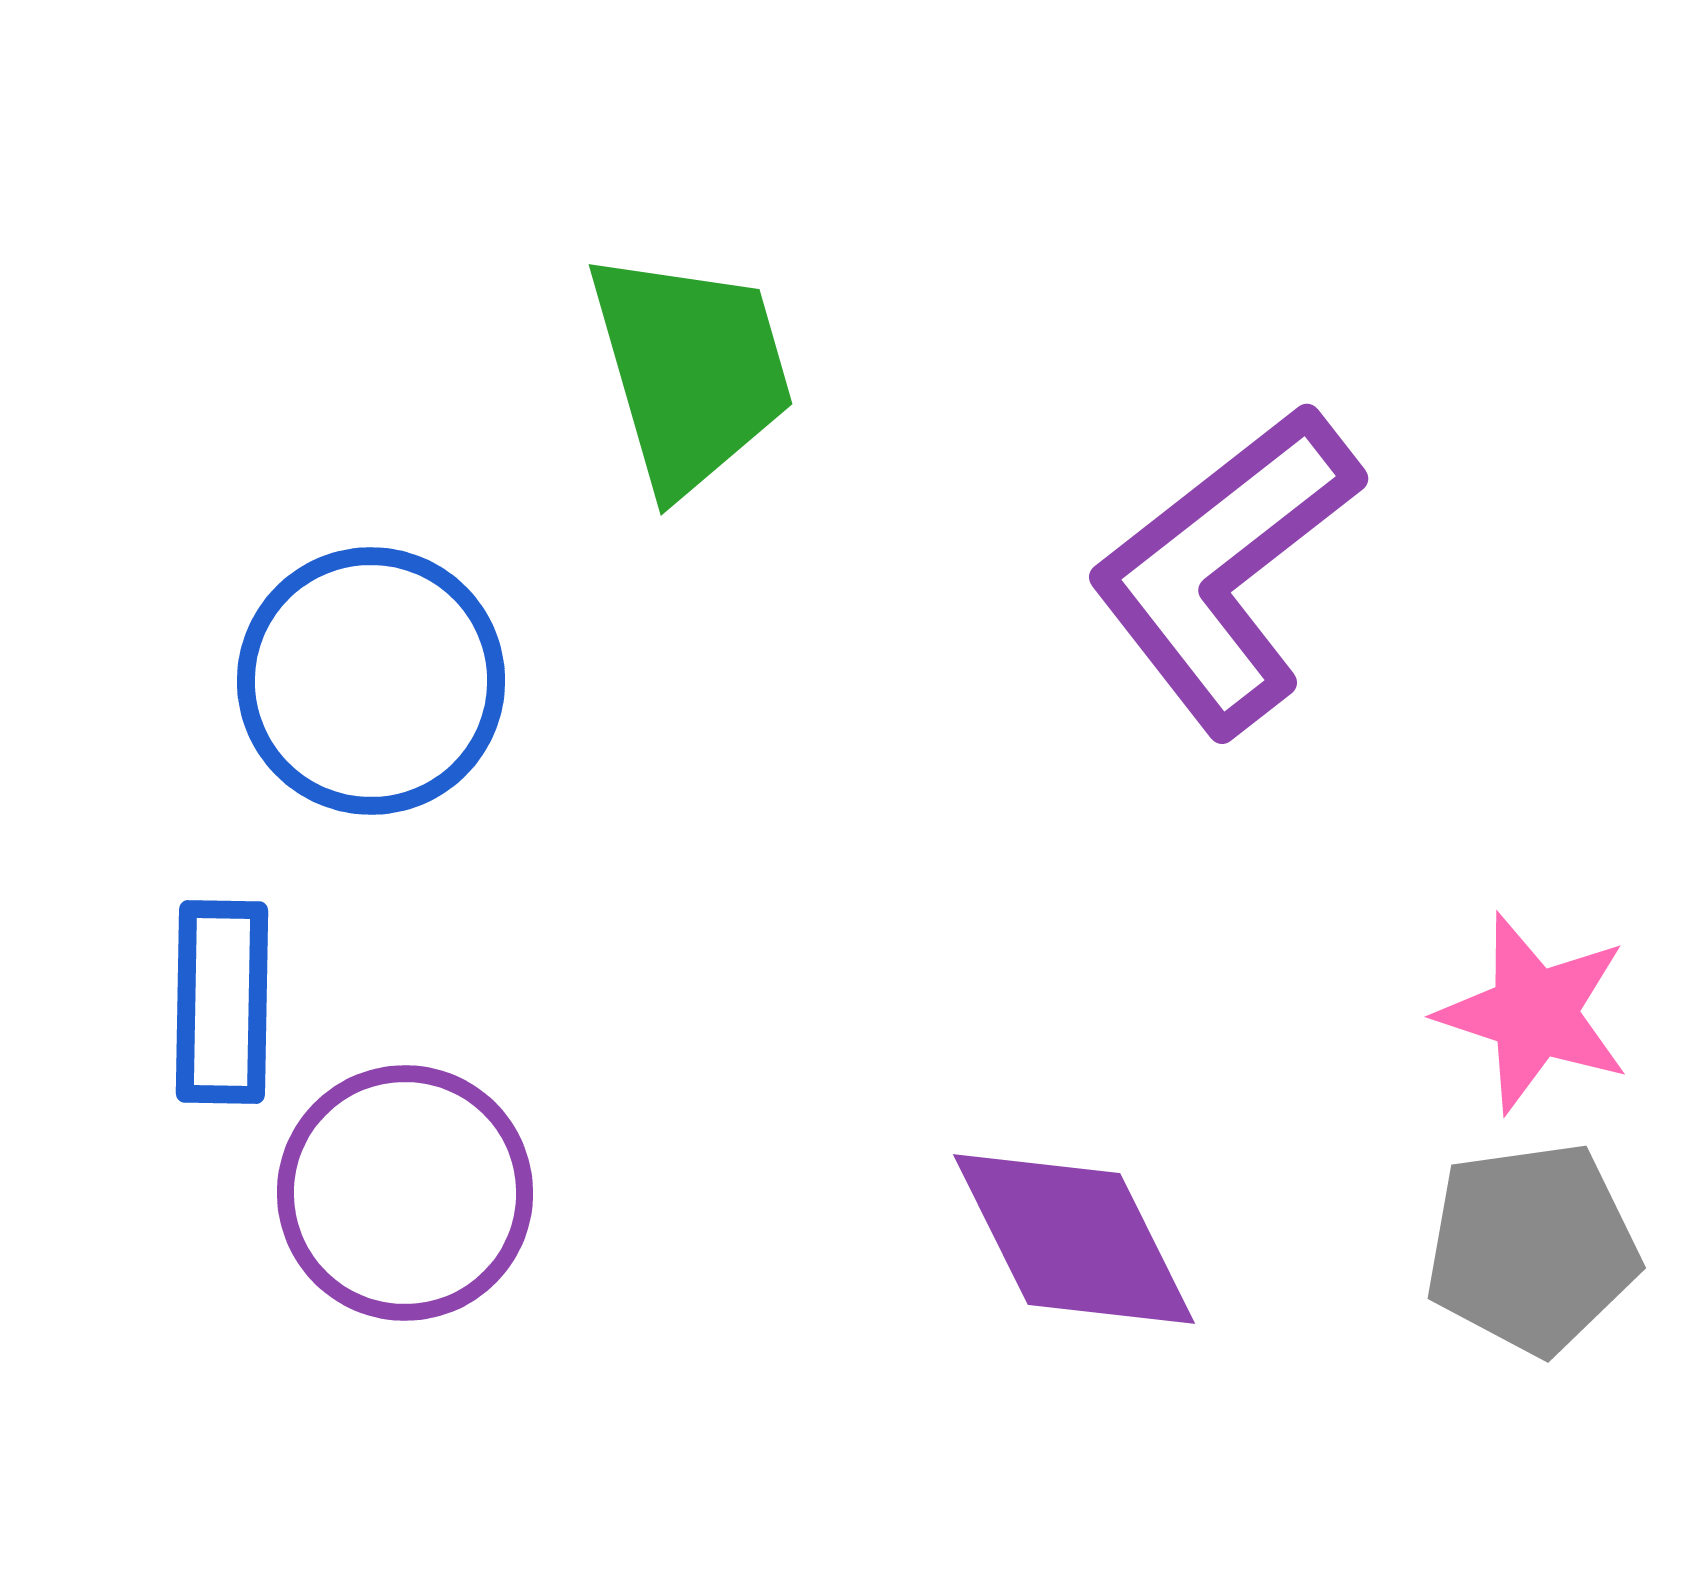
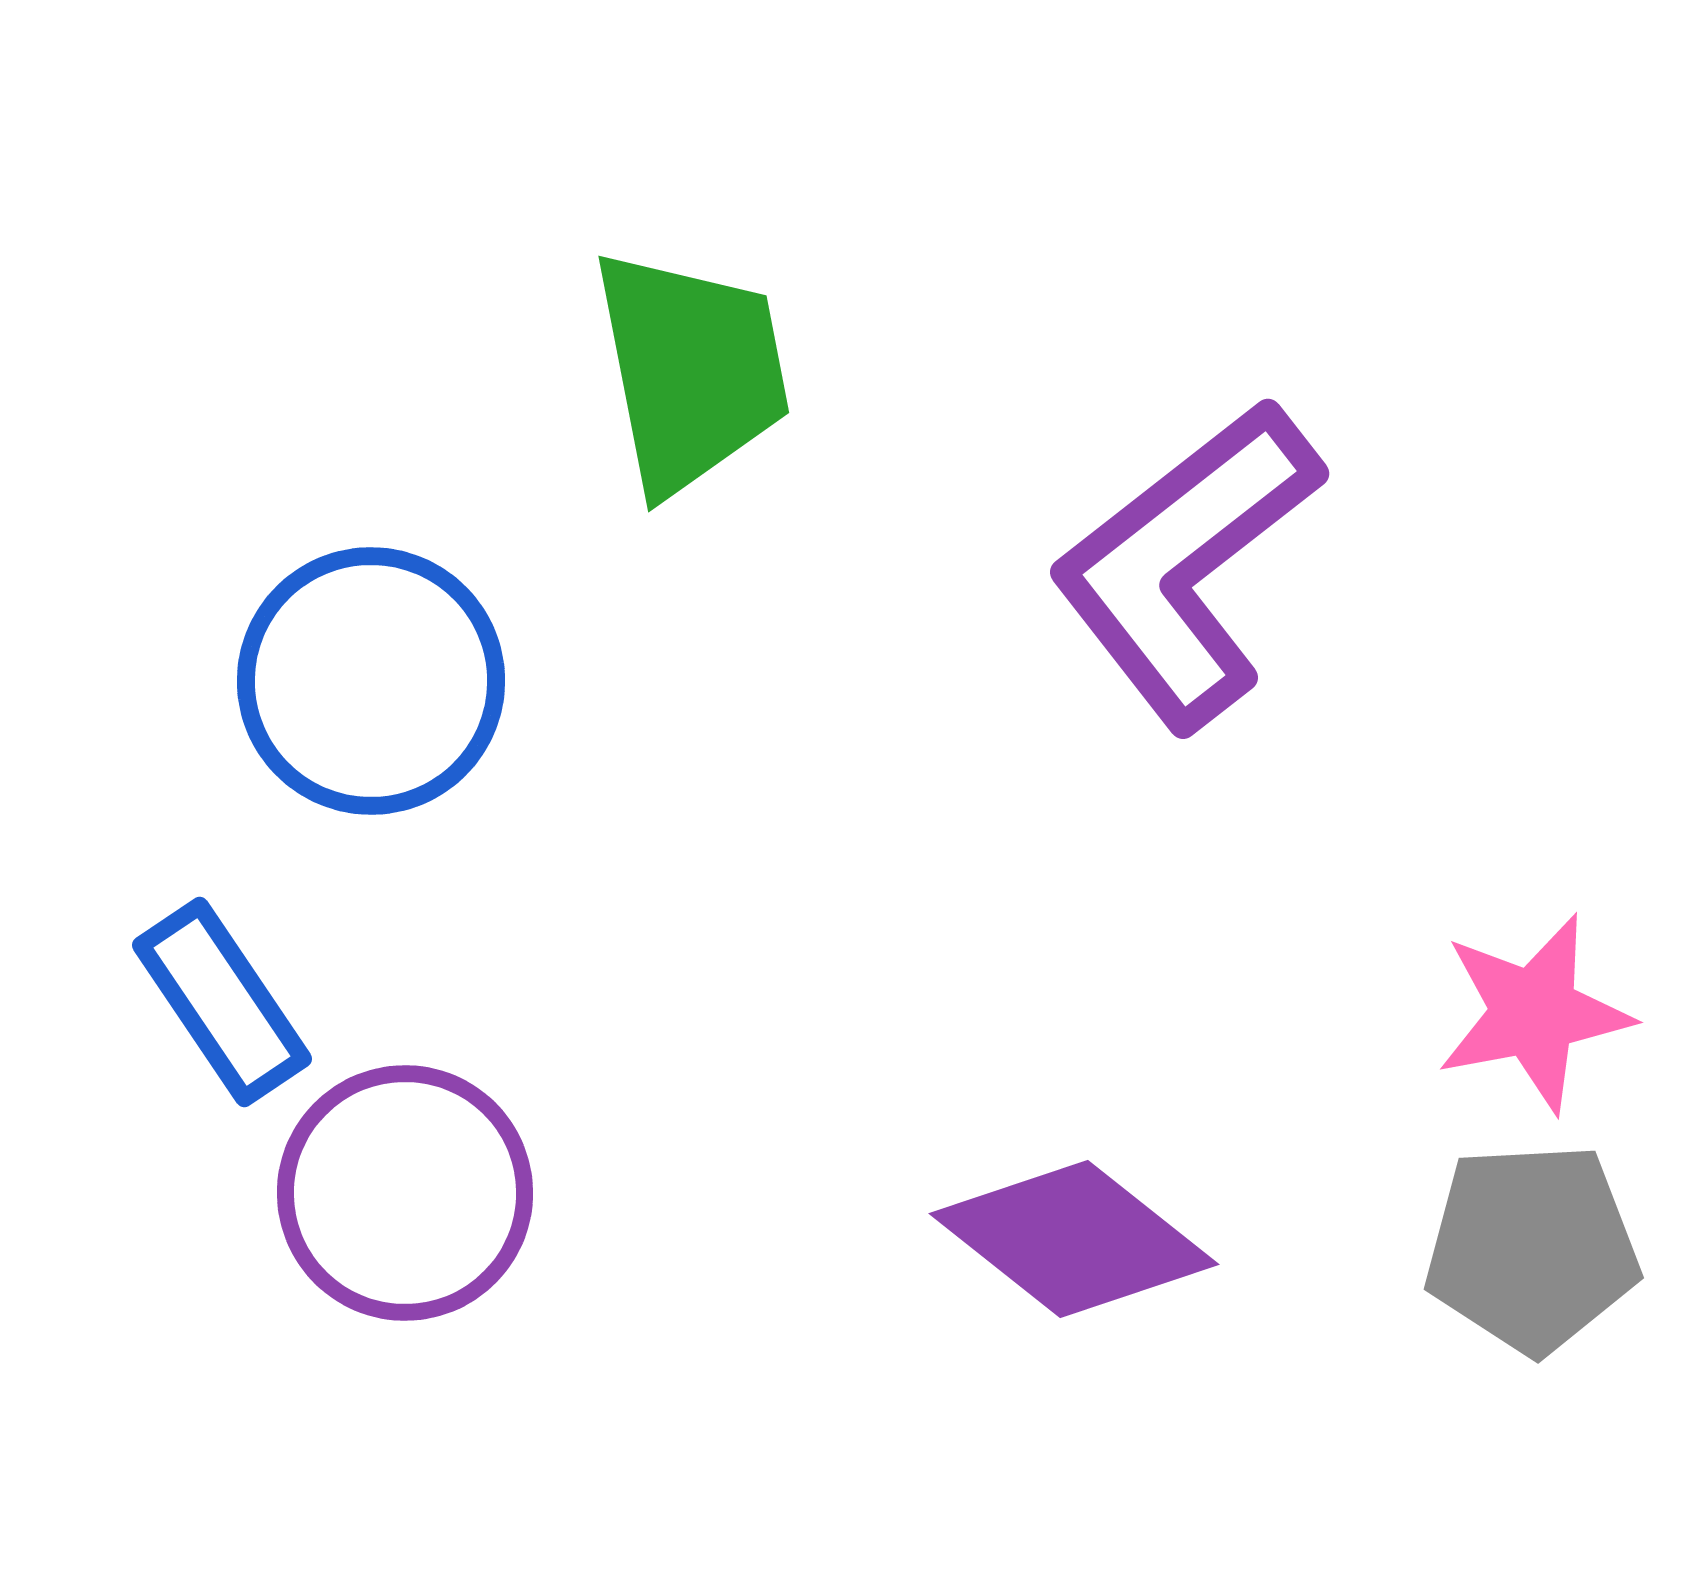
green trapezoid: rotated 5 degrees clockwise
purple L-shape: moved 39 px left, 5 px up
blue rectangle: rotated 35 degrees counterclockwise
pink star: rotated 29 degrees counterclockwise
purple diamond: rotated 25 degrees counterclockwise
gray pentagon: rotated 5 degrees clockwise
